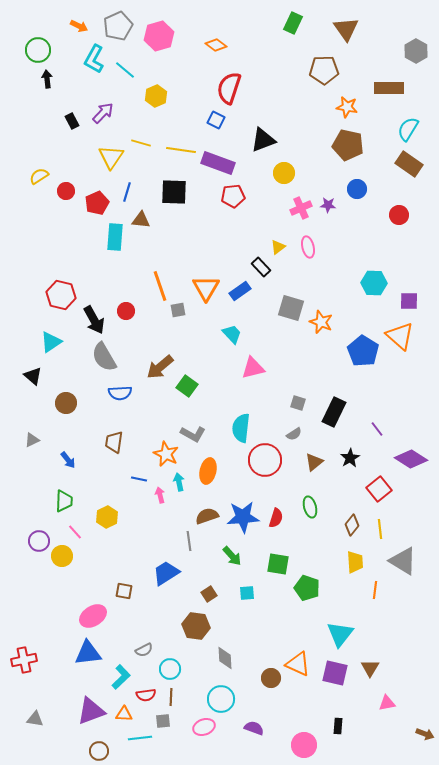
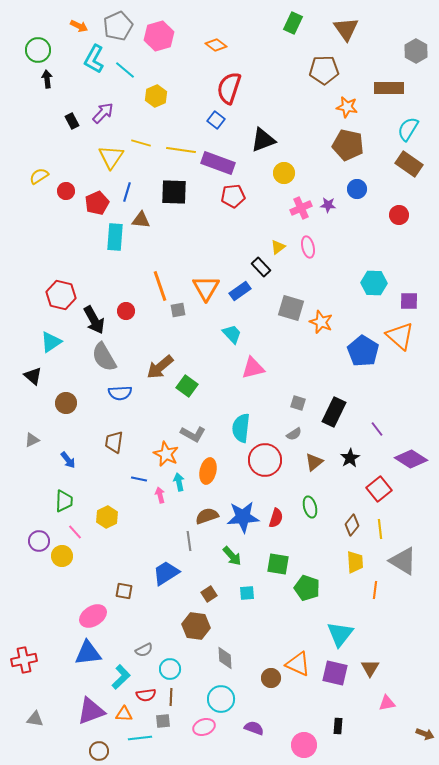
blue square at (216, 120): rotated 12 degrees clockwise
